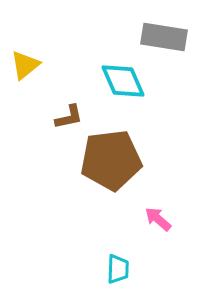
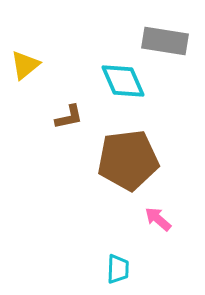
gray rectangle: moved 1 px right, 4 px down
brown pentagon: moved 17 px right
